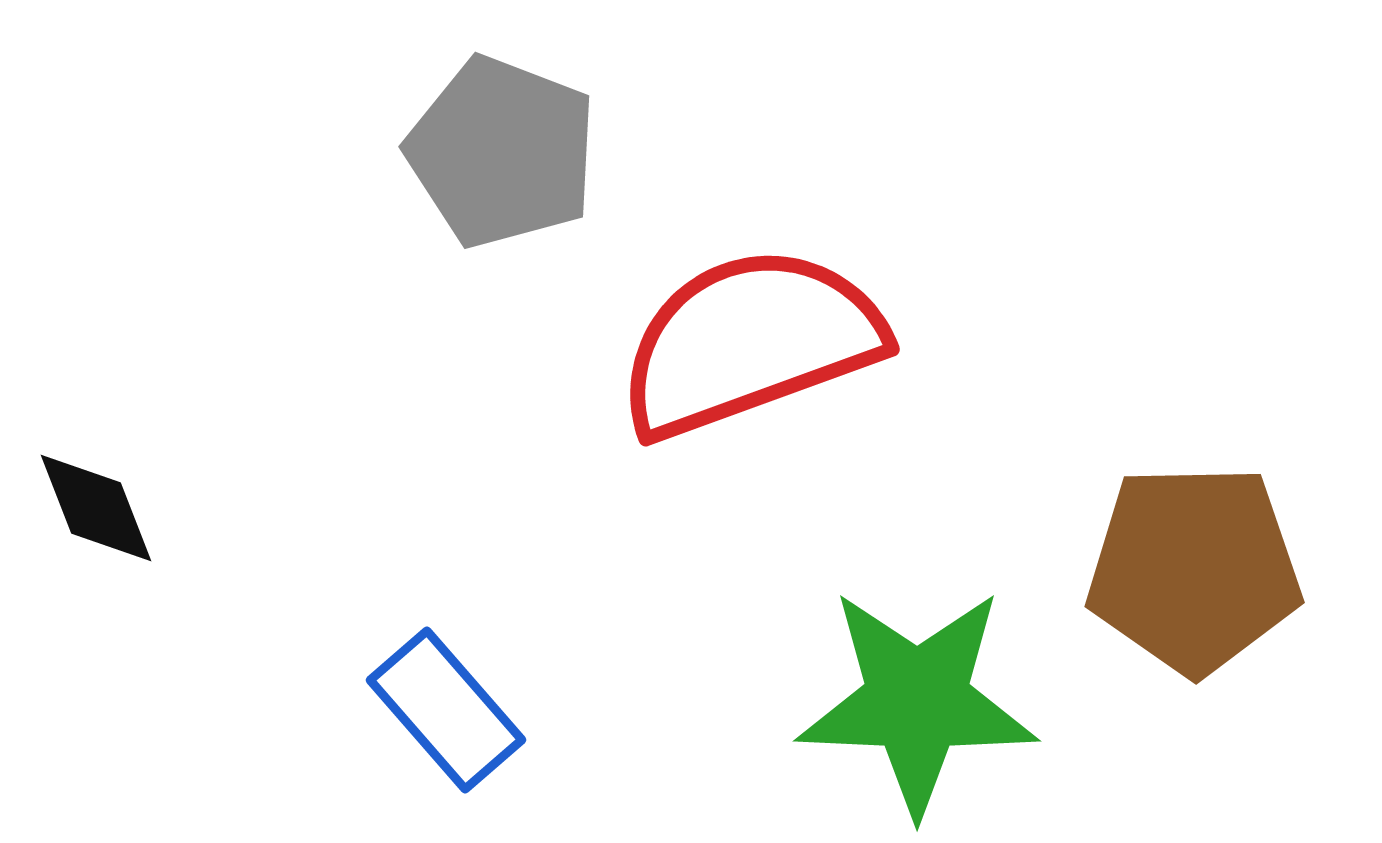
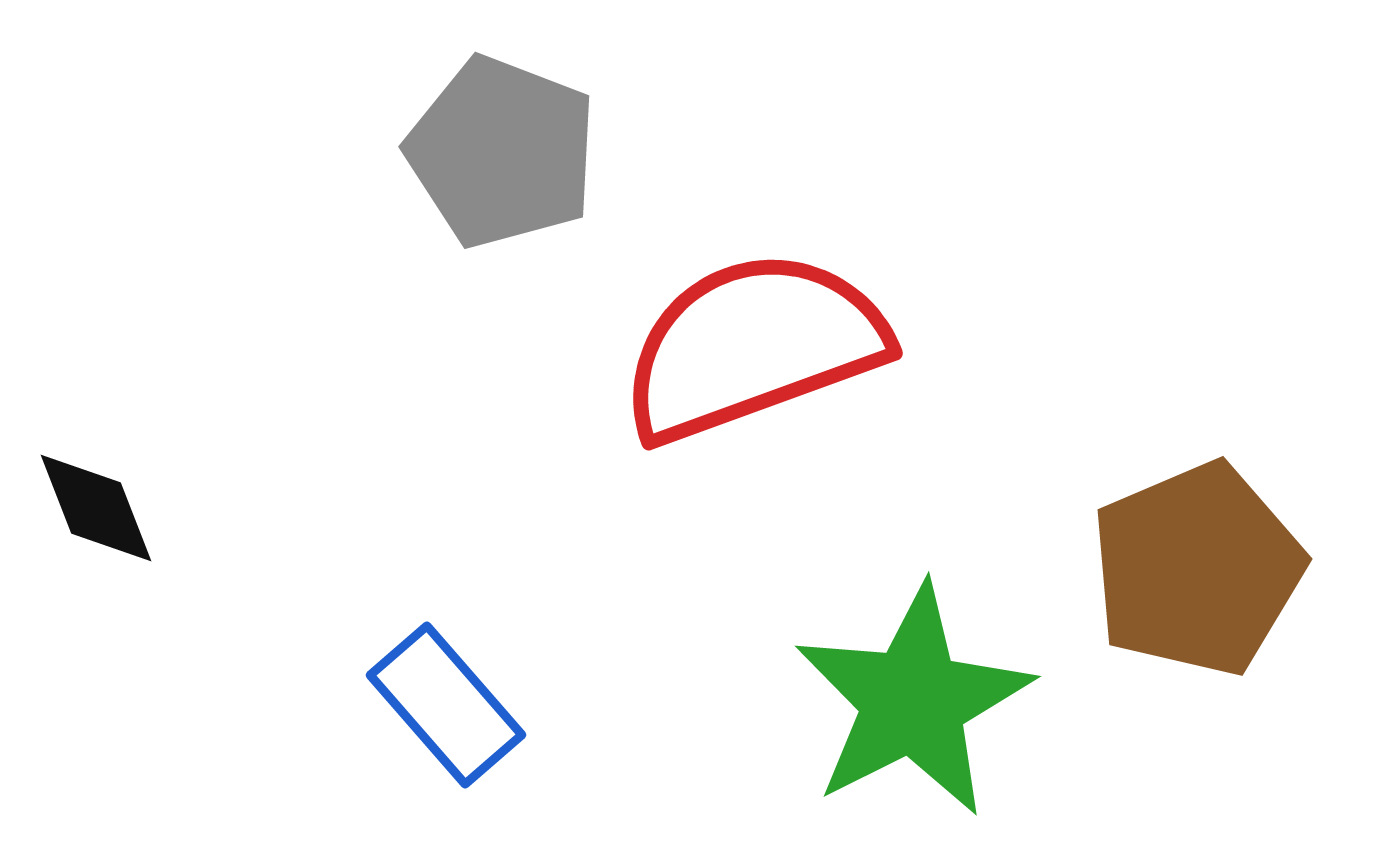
red semicircle: moved 3 px right, 4 px down
brown pentagon: moved 3 px right; rotated 22 degrees counterclockwise
green star: moved 4 px left; rotated 29 degrees counterclockwise
blue rectangle: moved 5 px up
